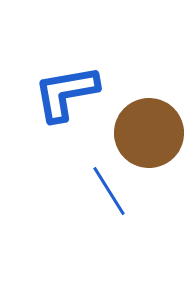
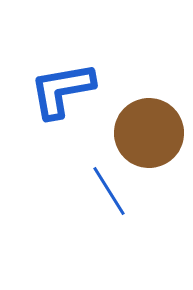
blue L-shape: moved 4 px left, 3 px up
